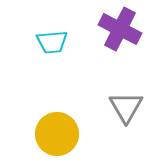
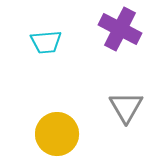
cyan trapezoid: moved 6 px left
